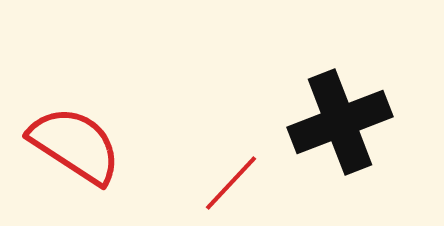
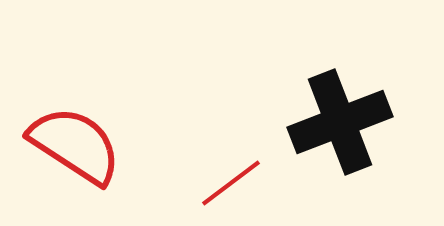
red line: rotated 10 degrees clockwise
